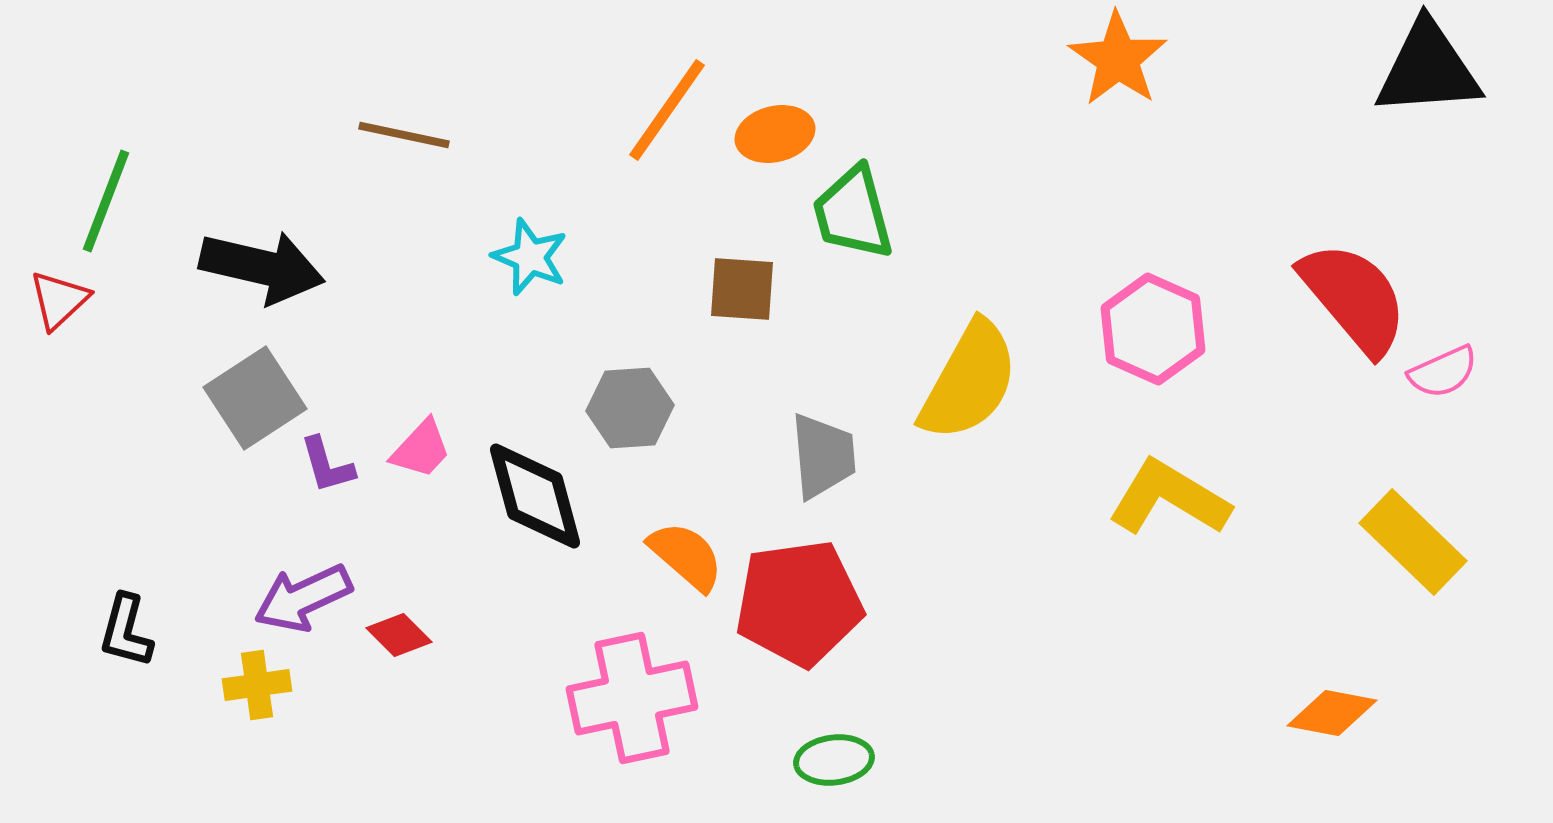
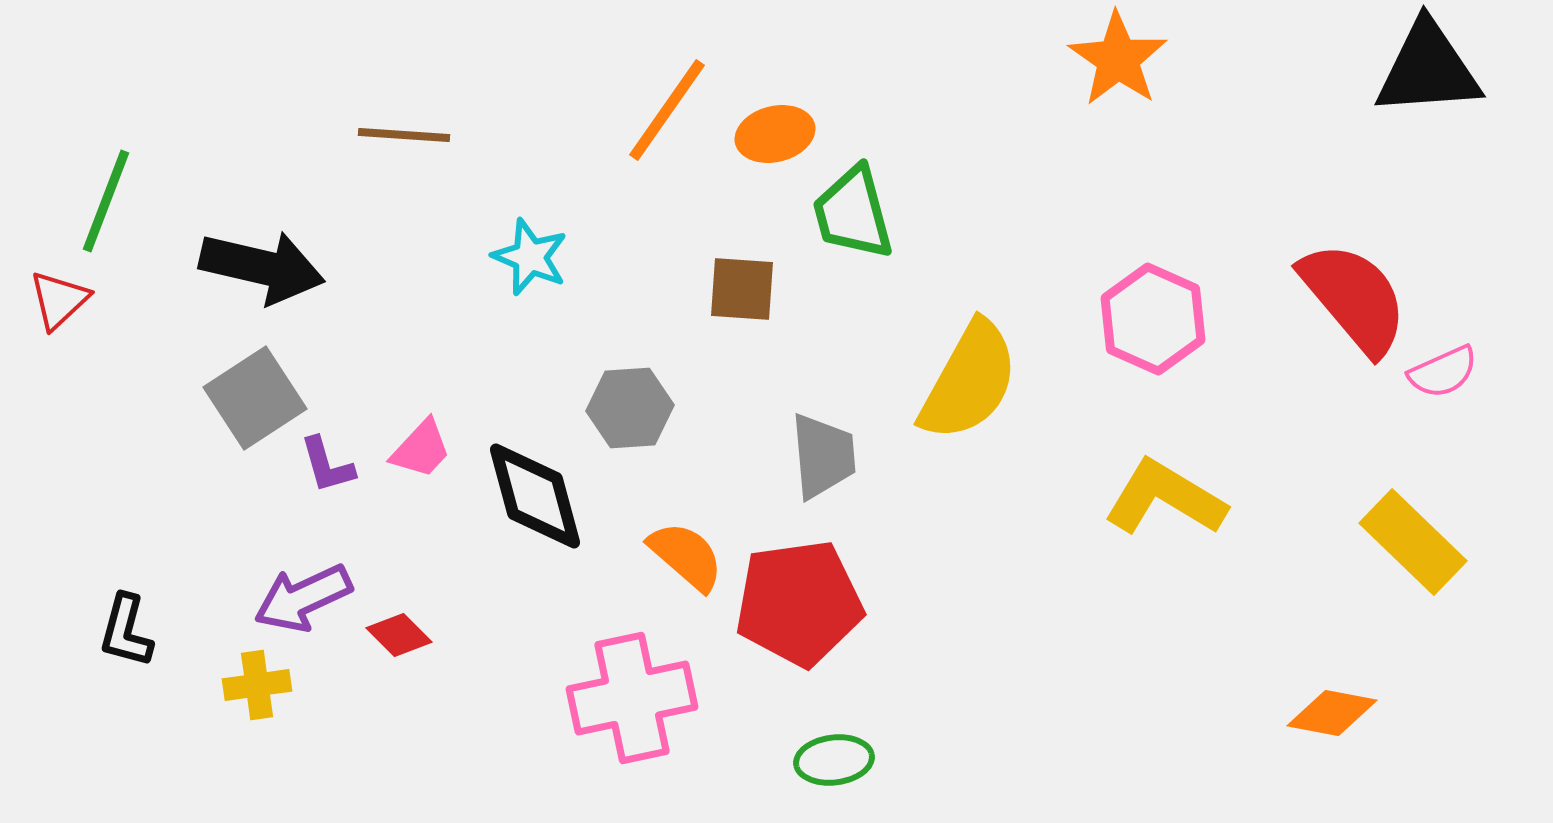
brown line: rotated 8 degrees counterclockwise
pink hexagon: moved 10 px up
yellow L-shape: moved 4 px left
